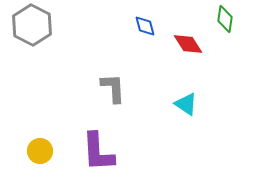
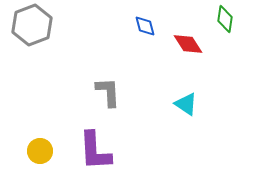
gray hexagon: rotated 12 degrees clockwise
gray L-shape: moved 5 px left, 4 px down
purple L-shape: moved 3 px left, 1 px up
